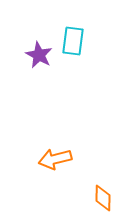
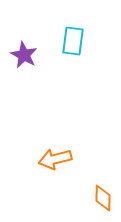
purple star: moved 15 px left
